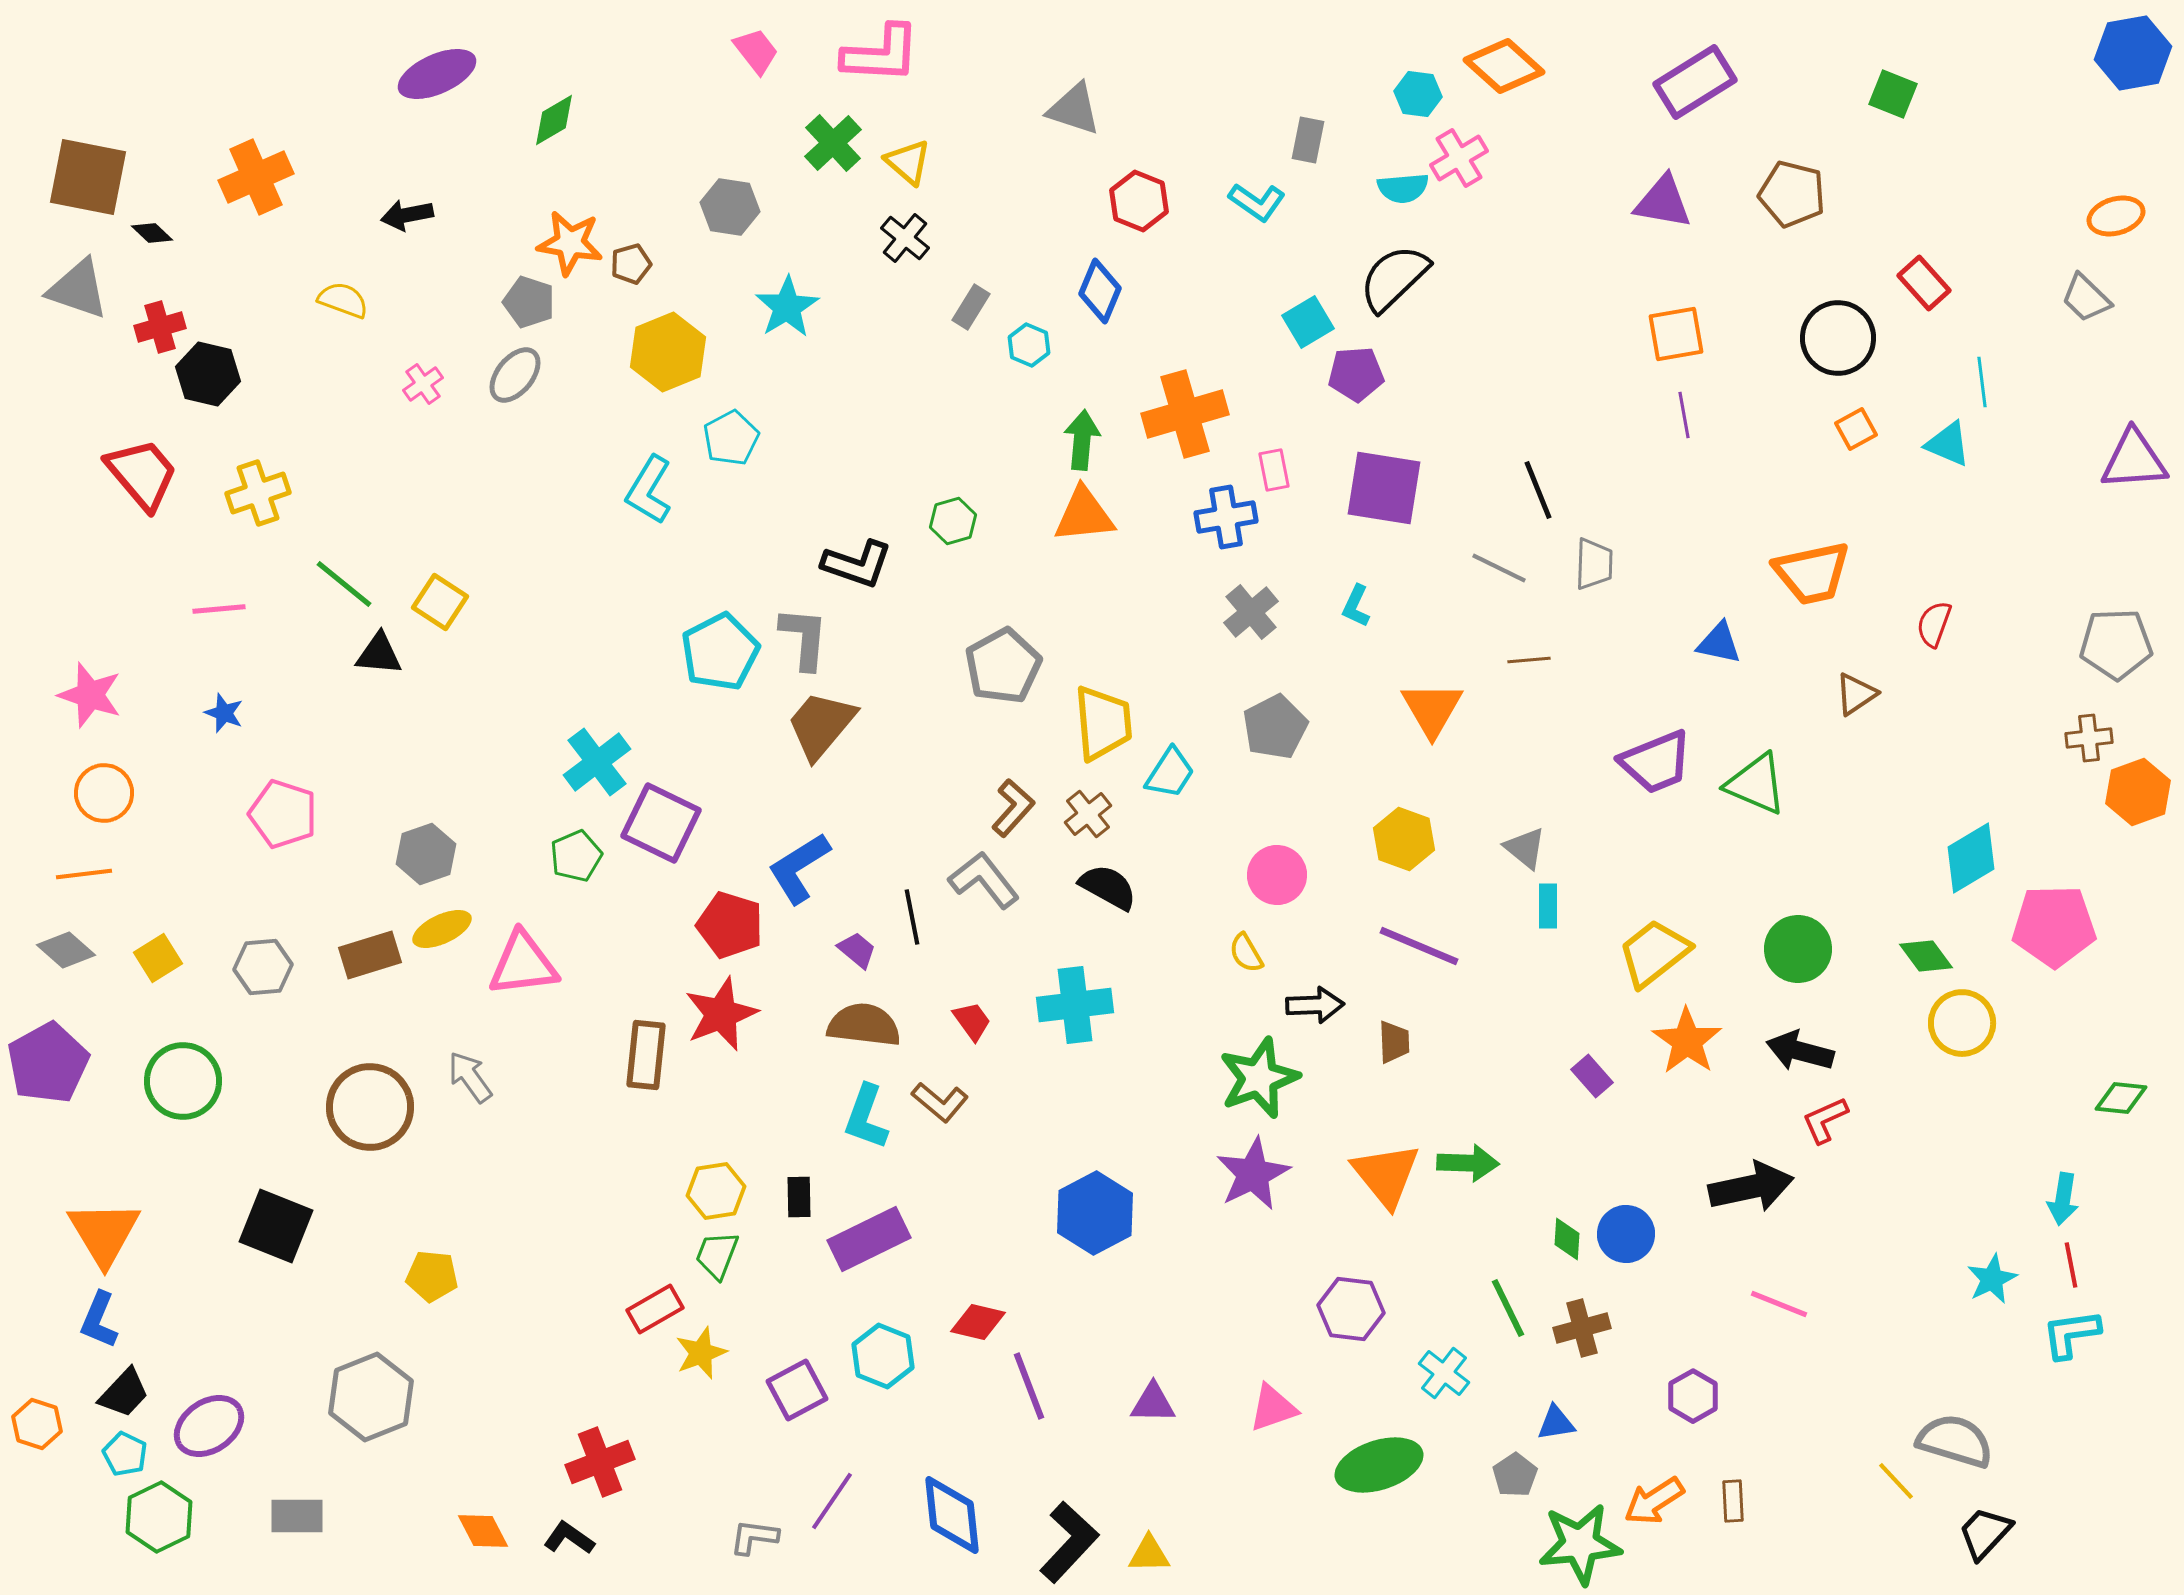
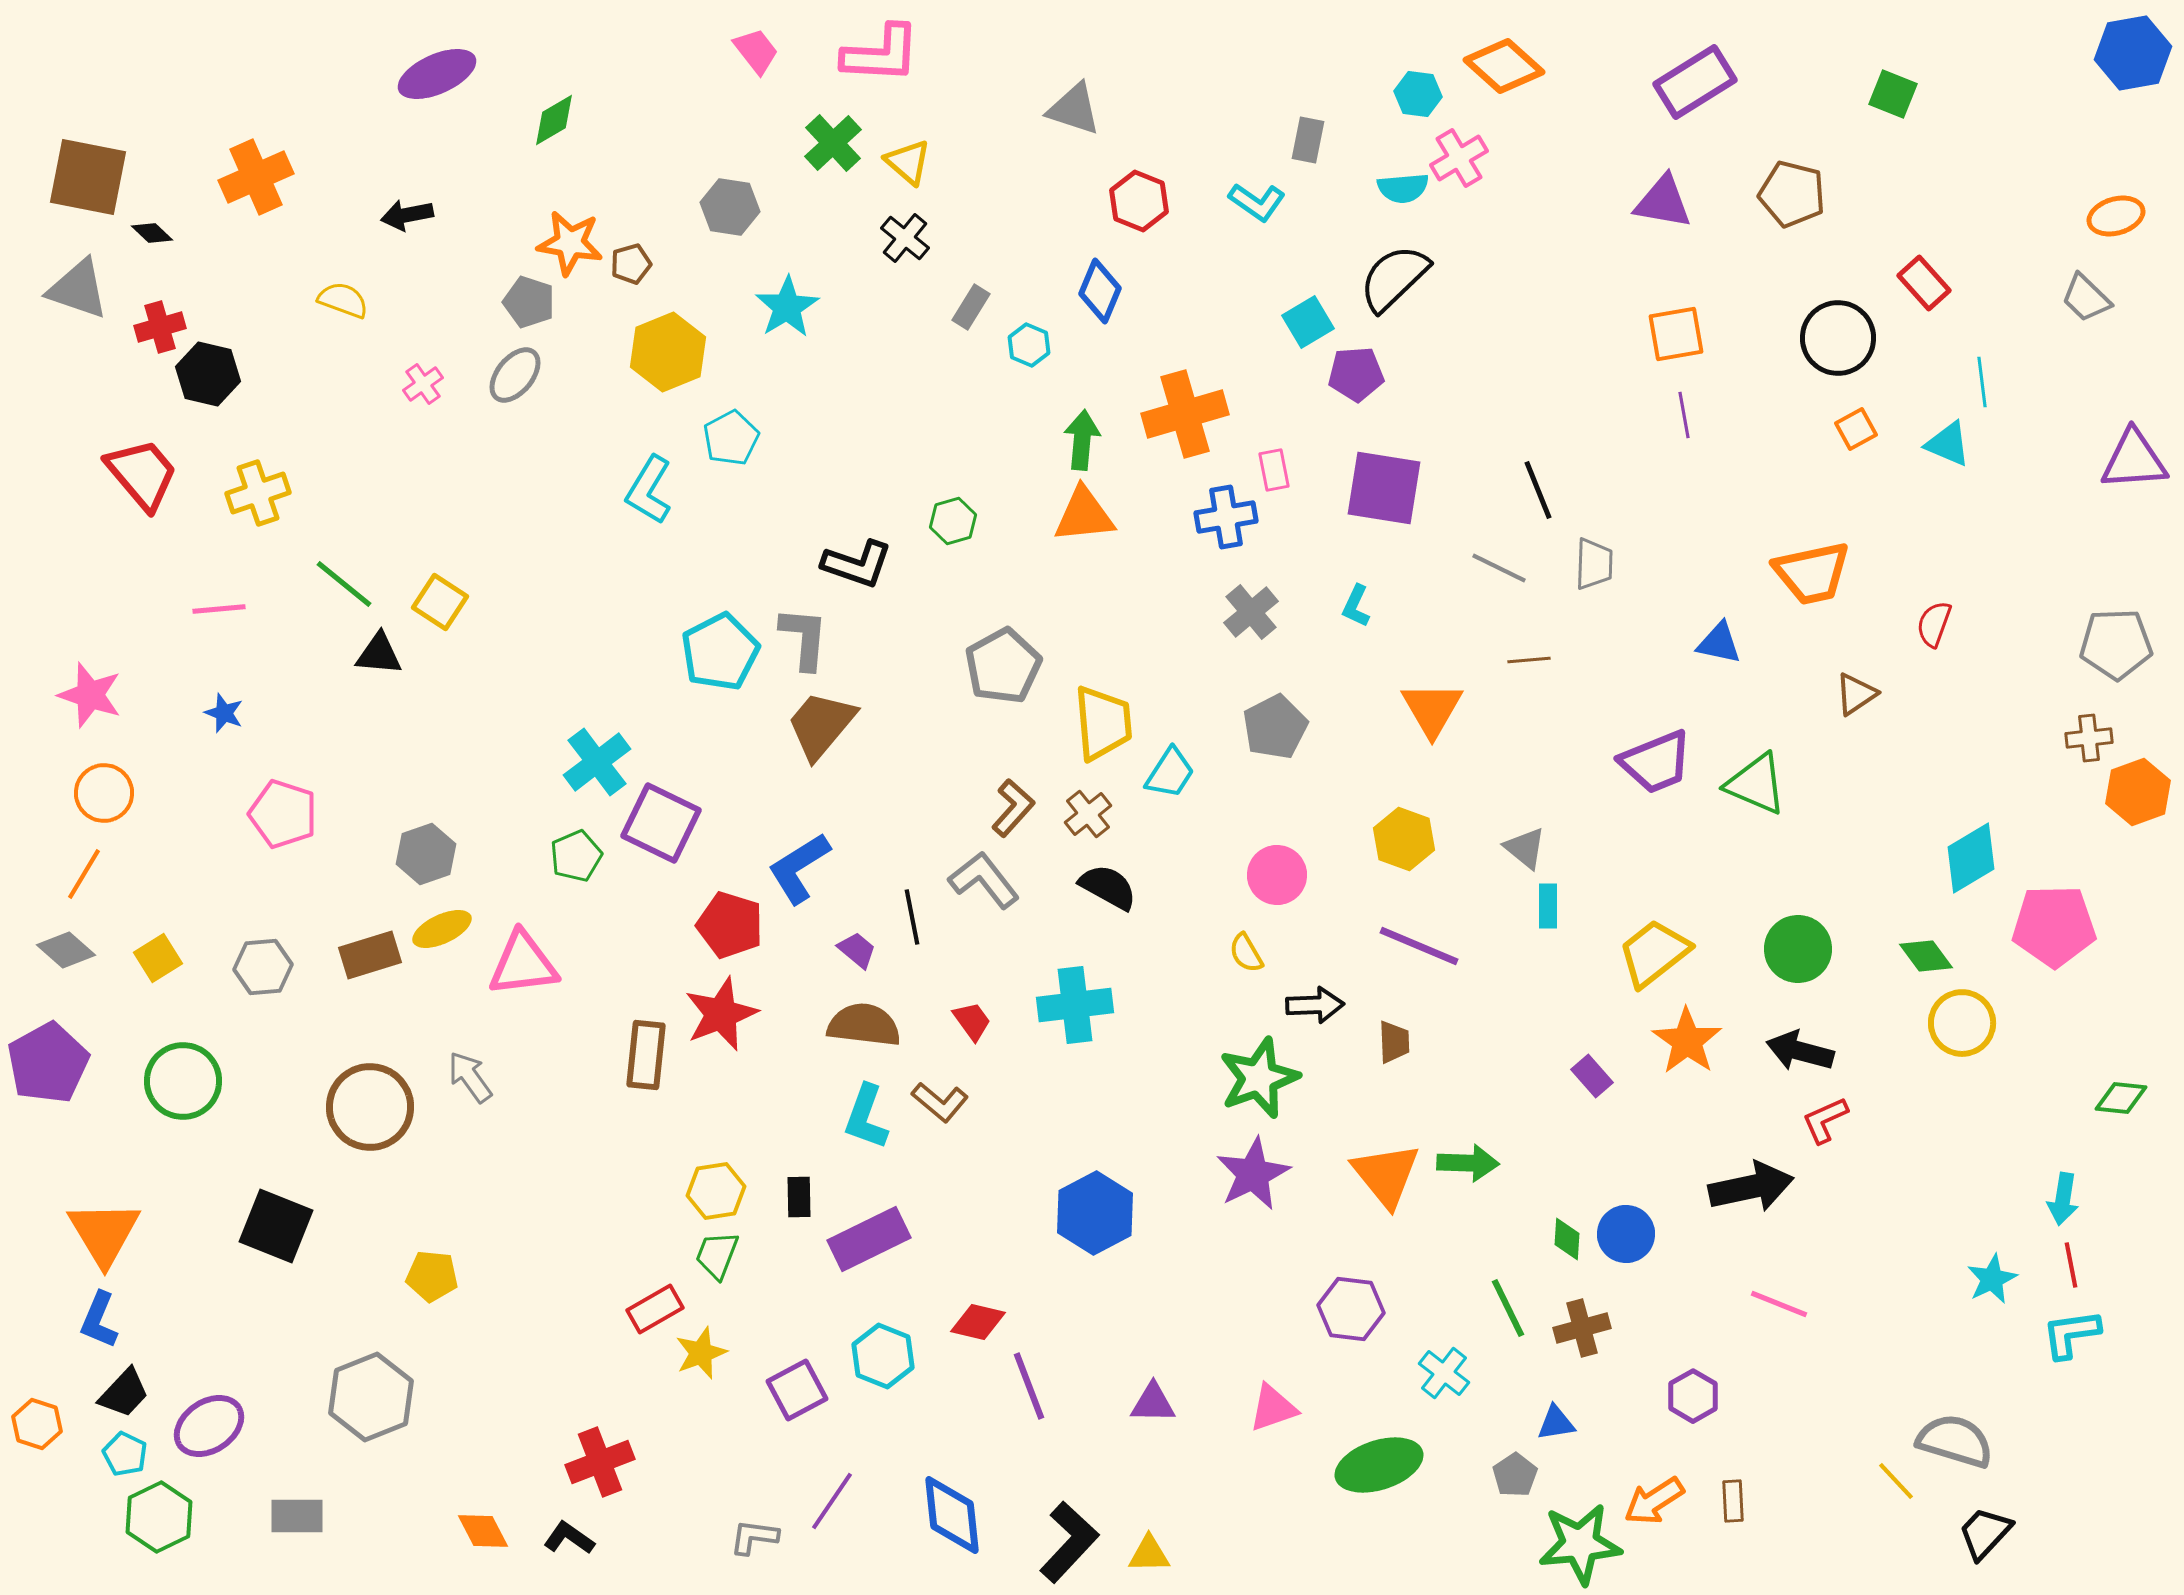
orange line at (84, 874): rotated 52 degrees counterclockwise
